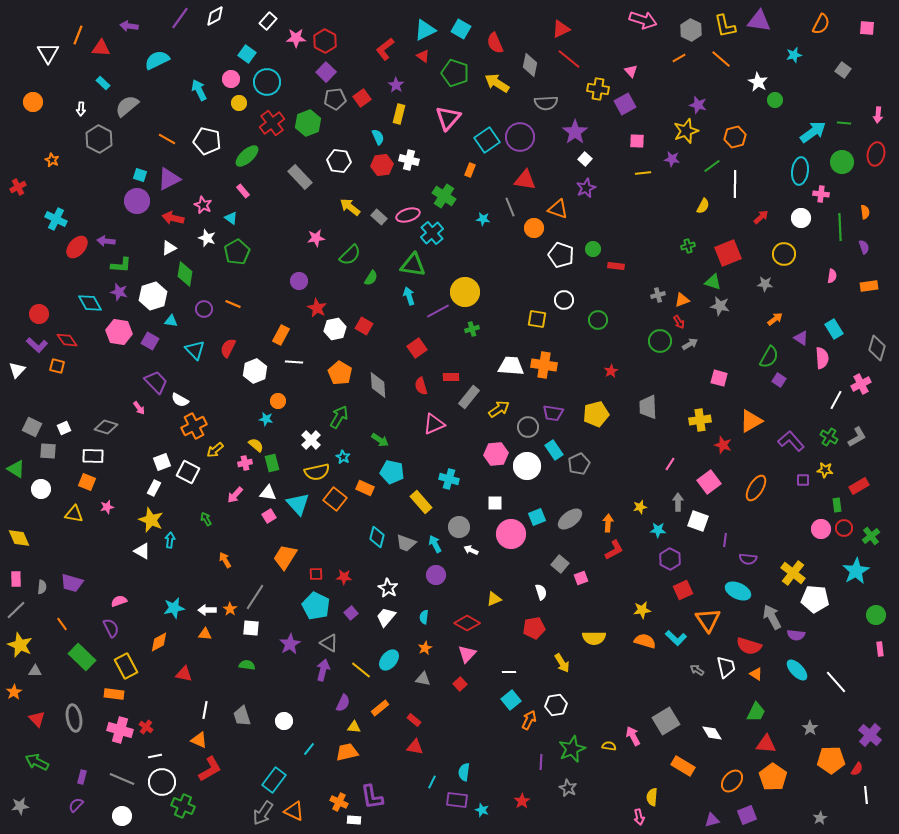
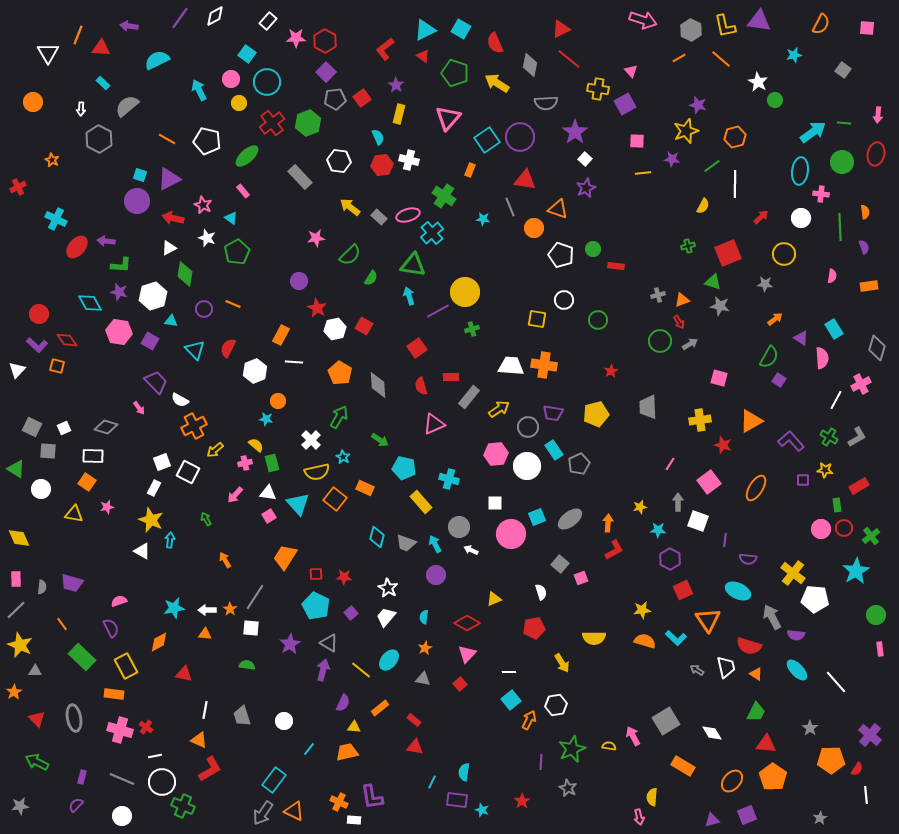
cyan pentagon at (392, 472): moved 12 px right, 4 px up
orange square at (87, 482): rotated 12 degrees clockwise
